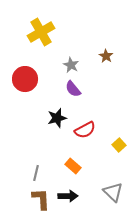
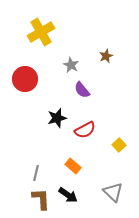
brown star: rotated 16 degrees clockwise
purple semicircle: moved 9 px right, 1 px down
black arrow: moved 1 px up; rotated 36 degrees clockwise
